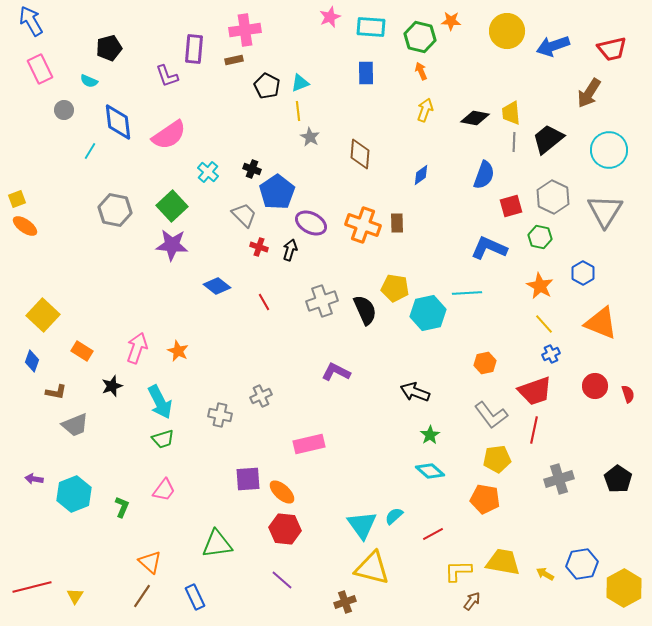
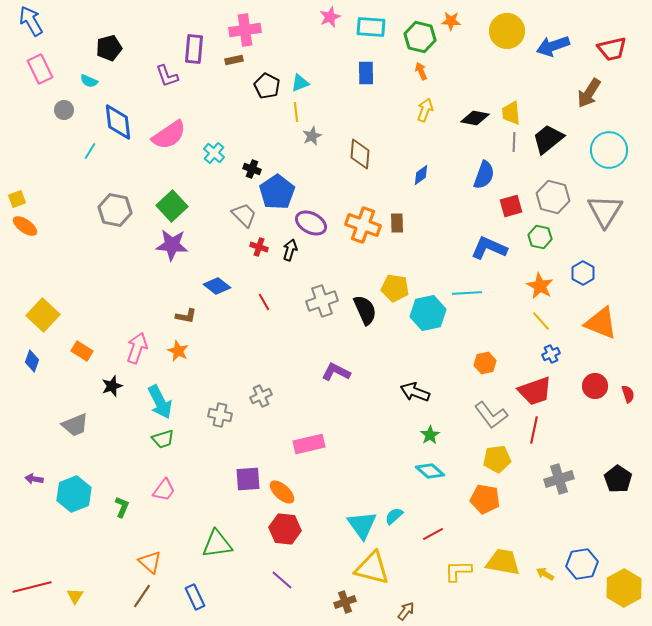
yellow line at (298, 111): moved 2 px left, 1 px down
gray star at (310, 137): moved 2 px right, 1 px up; rotated 18 degrees clockwise
cyan cross at (208, 172): moved 6 px right, 19 px up
gray hexagon at (553, 197): rotated 12 degrees counterclockwise
yellow line at (544, 324): moved 3 px left, 3 px up
brown L-shape at (56, 392): moved 130 px right, 76 px up
brown arrow at (472, 601): moved 66 px left, 10 px down
